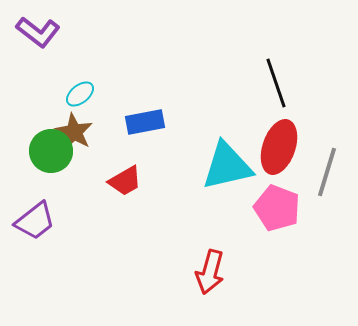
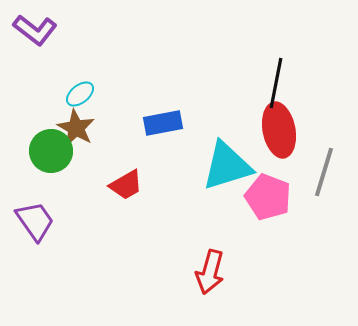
purple L-shape: moved 3 px left, 2 px up
black line: rotated 30 degrees clockwise
blue rectangle: moved 18 px right, 1 px down
brown star: moved 2 px right, 4 px up
red ellipse: moved 17 px up; rotated 30 degrees counterclockwise
cyan triangle: rotated 4 degrees counterclockwise
gray line: moved 3 px left
red trapezoid: moved 1 px right, 4 px down
pink pentagon: moved 9 px left, 11 px up
purple trapezoid: rotated 87 degrees counterclockwise
